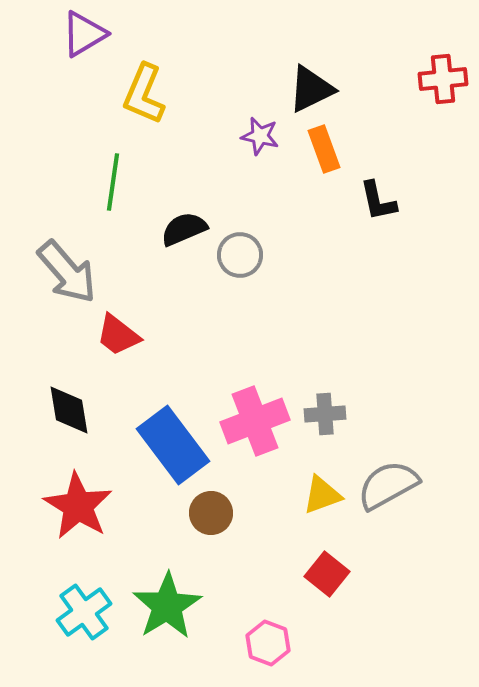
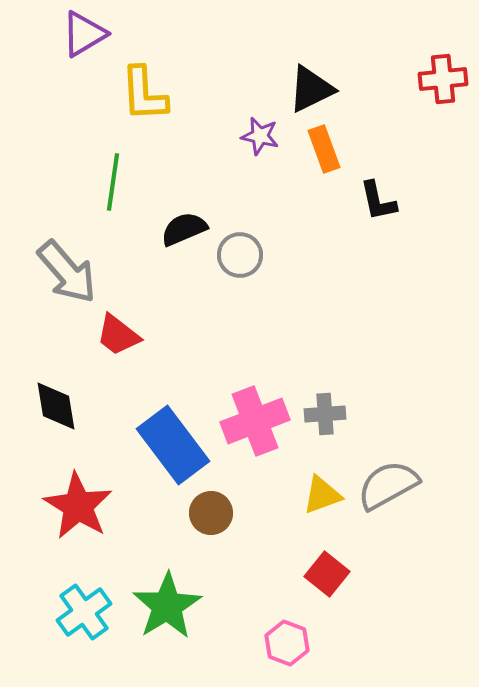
yellow L-shape: rotated 26 degrees counterclockwise
black diamond: moved 13 px left, 4 px up
pink hexagon: moved 19 px right
